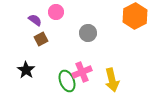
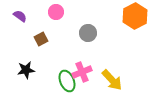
purple semicircle: moved 15 px left, 4 px up
black star: rotated 30 degrees clockwise
yellow arrow: rotated 30 degrees counterclockwise
